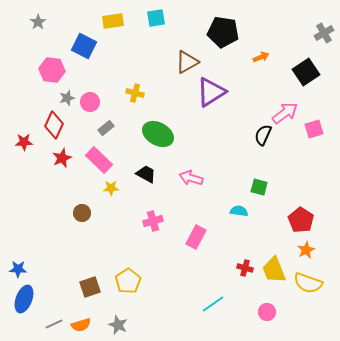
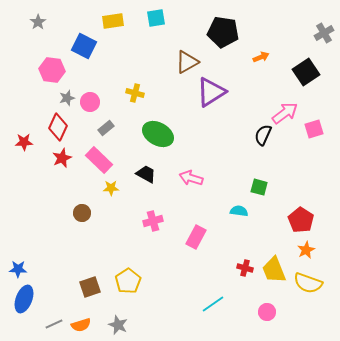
red diamond at (54, 125): moved 4 px right, 2 px down
